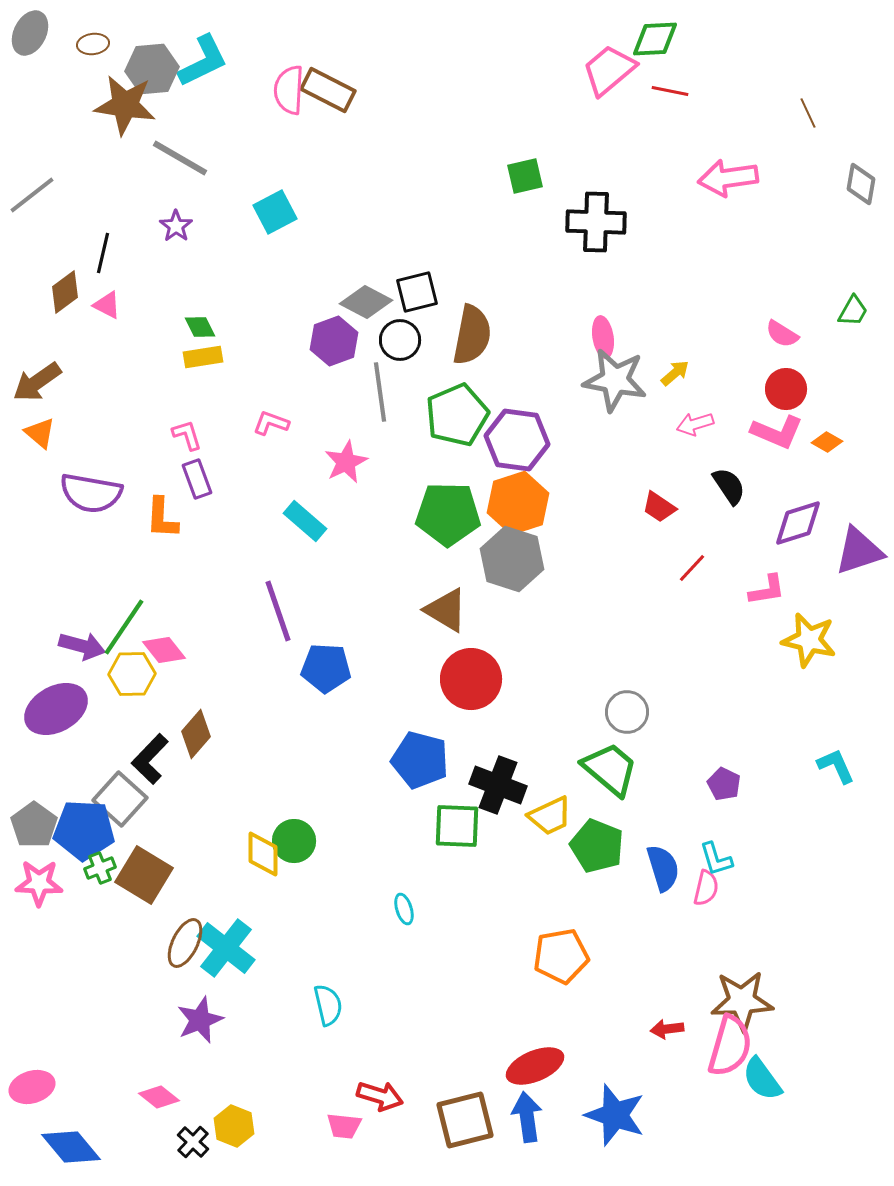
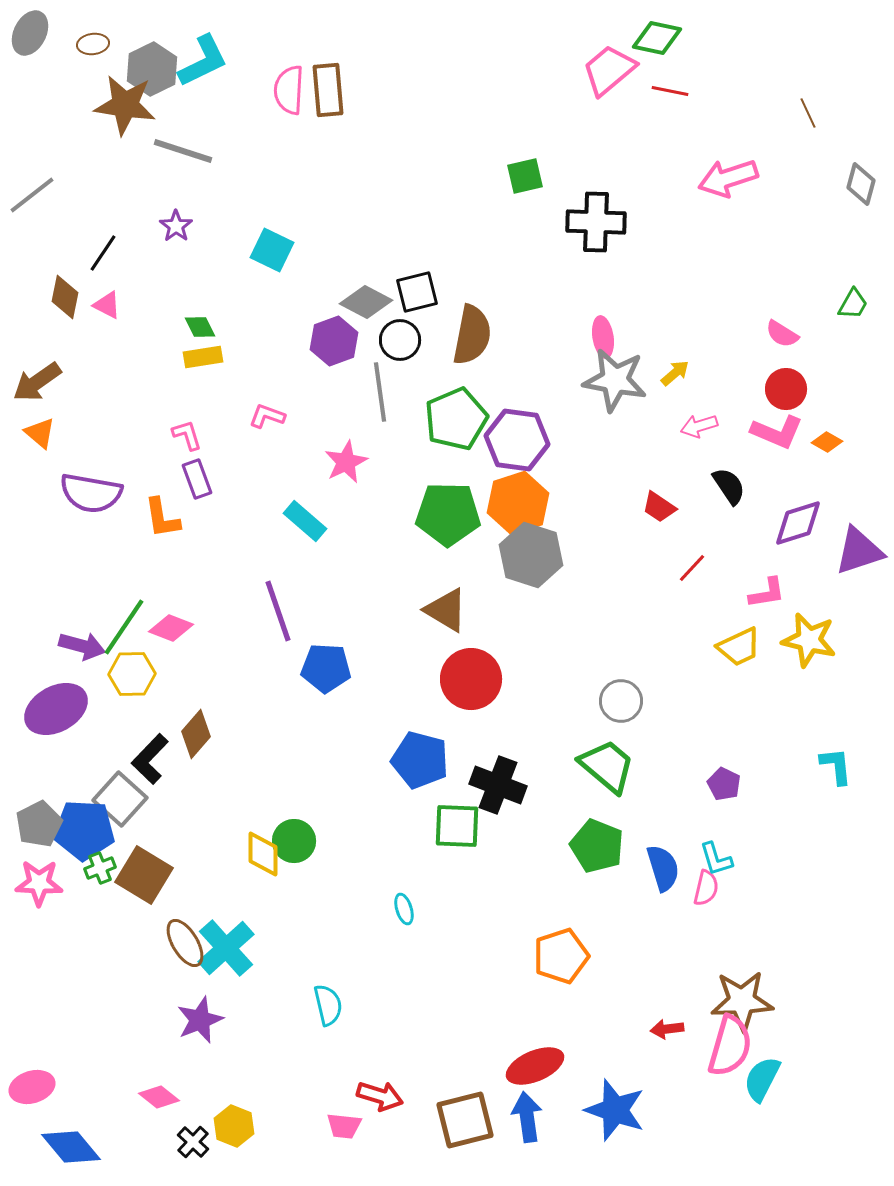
green diamond at (655, 39): moved 2 px right, 1 px up; rotated 15 degrees clockwise
gray hexagon at (152, 69): rotated 21 degrees counterclockwise
brown rectangle at (328, 90): rotated 58 degrees clockwise
gray line at (180, 158): moved 3 px right, 7 px up; rotated 12 degrees counterclockwise
pink arrow at (728, 178): rotated 10 degrees counterclockwise
gray diamond at (861, 184): rotated 6 degrees clockwise
cyan square at (275, 212): moved 3 px left, 38 px down; rotated 36 degrees counterclockwise
black line at (103, 253): rotated 21 degrees clockwise
brown diamond at (65, 292): moved 5 px down; rotated 42 degrees counterclockwise
green trapezoid at (853, 311): moved 7 px up
green pentagon at (457, 415): moved 1 px left, 4 px down
pink L-shape at (271, 423): moved 4 px left, 7 px up
pink arrow at (695, 424): moved 4 px right, 2 px down
orange L-shape at (162, 518): rotated 12 degrees counterclockwise
gray hexagon at (512, 559): moved 19 px right, 4 px up
pink L-shape at (767, 590): moved 3 px down
pink diamond at (164, 650): moved 7 px right, 22 px up; rotated 30 degrees counterclockwise
gray circle at (627, 712): moved 6 px left, 11 px up
cyan L-shape at (836, 766): rotated 18 degrees clockwise
green trapezoid at (610, 769): moved 3 px left, 3 px up
yellow trapezoid at (550, 816): moved 189 px right, 169 px up
gray pentagon at (34, 825): moved 5 px right, 1 px up; rotated 9 degrees clockwise
brown ellipse at (185, 943): rotated 57 degrees counterclockwise
cyan cross at (226, 948): rotated 10 degrees clockwise
orange pentagon at (561, 956): rotated 8 degrees counterclockwise
cyan semicircle at (762, 1079): rotated 63 degrees clockwise
blue star at (615, 1115): moved 5 px up
